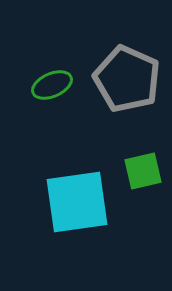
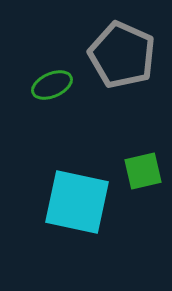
gray pentagon: moved 5 px left, 24 px up
cyan square: rotated 20 degrees clockwise
